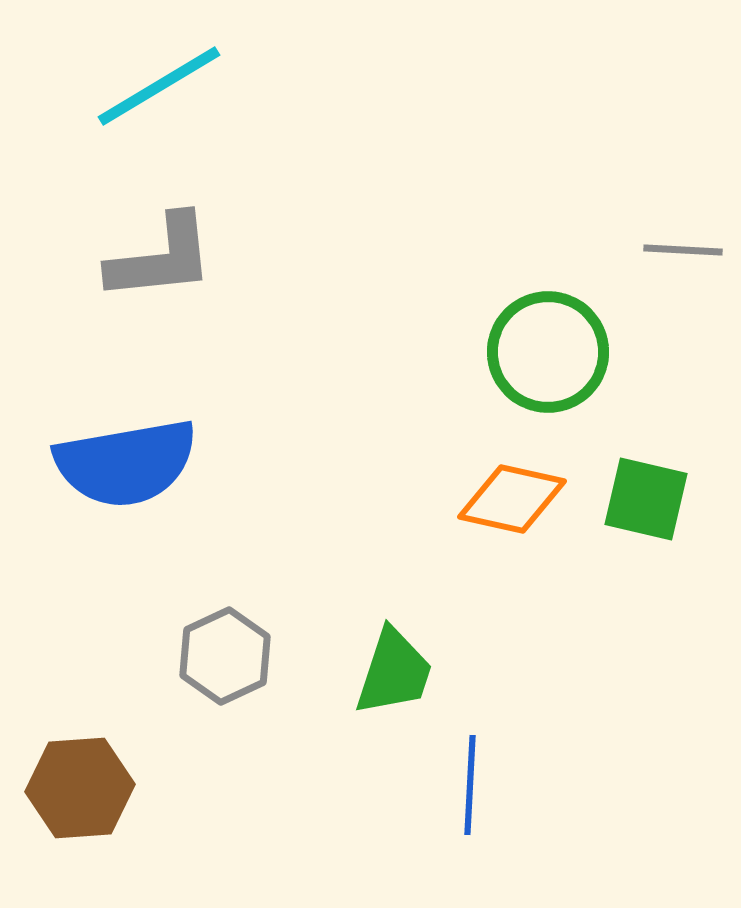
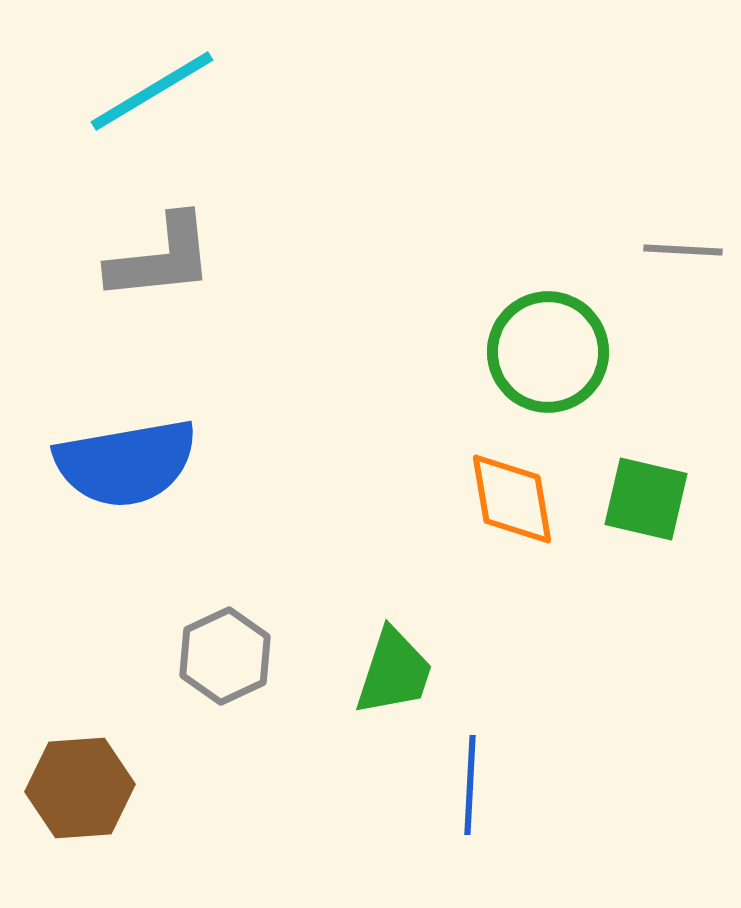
cyan line: moved 7 px left, 5 px down
orange diamond: rotated 68 degrees clockwise
